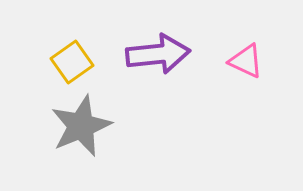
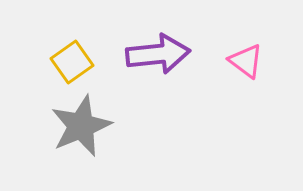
pink triangle: rotated 12 degrees clockwise
